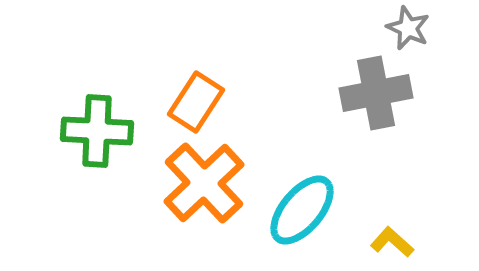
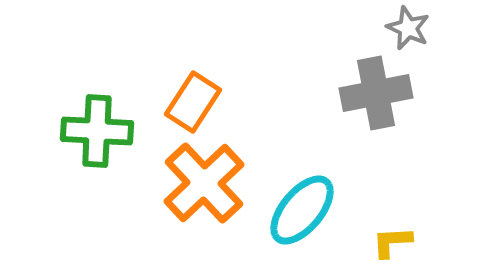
orange rectangle: moved 3 px left
yellow L-shape: rotated 45 degrees counterclockwise
